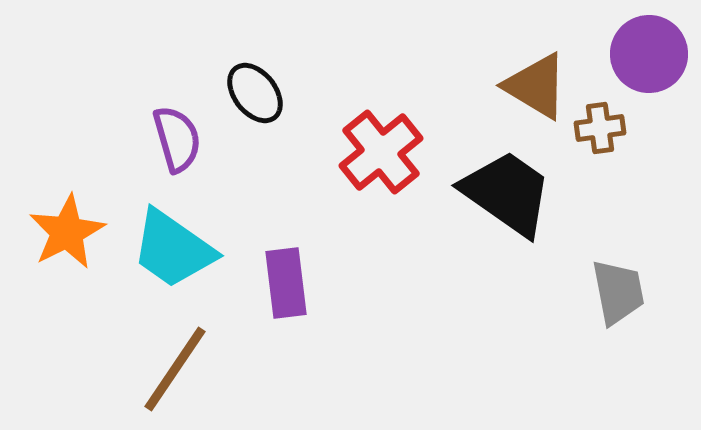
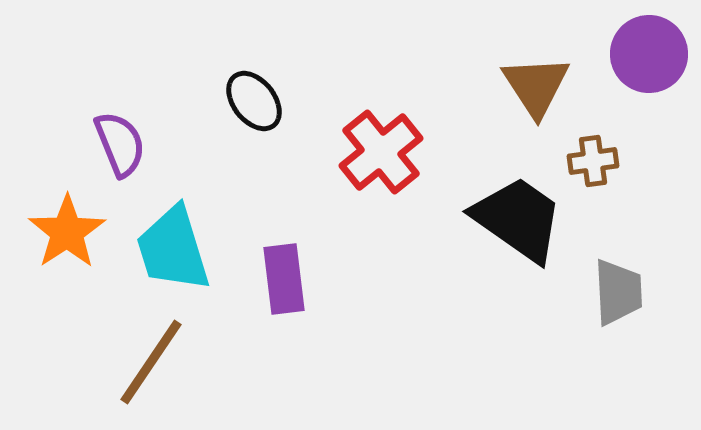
brown triangle: rotated 26 degrees clockwise
black ellipse: moved 1 px left, 8 px down
brown cross: moved 7 px left, 33 px down
purple semicircle: moved 57 px left, 5 px down; rotated 6 degrees counterclockwise
black trapezoid: moved 11 px right, 26 px down
orange star: rotated 6 degrees counterclockwise
cyan trapezoid: rotated 38 degrees clockwise
purple rectangle: moved 2 px left, 4 px up
gray trapezoid: rotated 8 degrees clockwise
brown line: moved 24 px left, 7 px up
